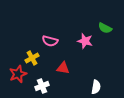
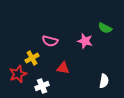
white semicircle: moved 8 px right, 6 px up
